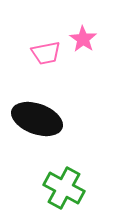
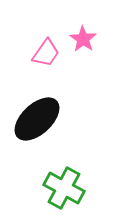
pink trapezoid: rotated 44 degrees counterclockwise
black ellipse: rotated 63 degrees counterclockwise
